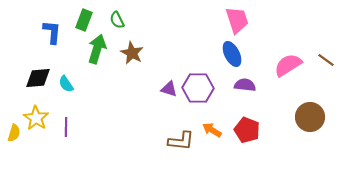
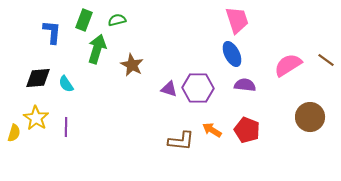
green semicircle: rotated 102 degrees clockwise
brown star: moved 12 px down
